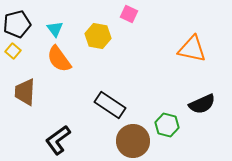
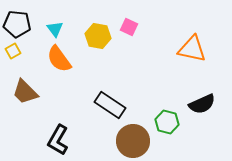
pink square: moved 13 px down
black pentagon: rotated 20 degrees clockwise
yellow square: rotated 21 degrees clockwise
brown trapezoid: rotated 48 degrees counterclockwise
green hexagon: moved 3 px up
black L-shape: rotated 24 degrees counterclockwise
